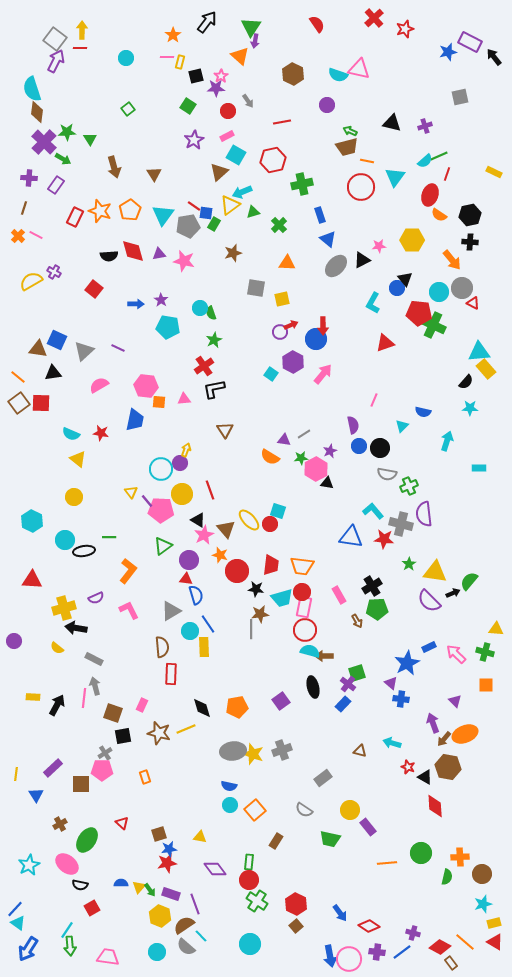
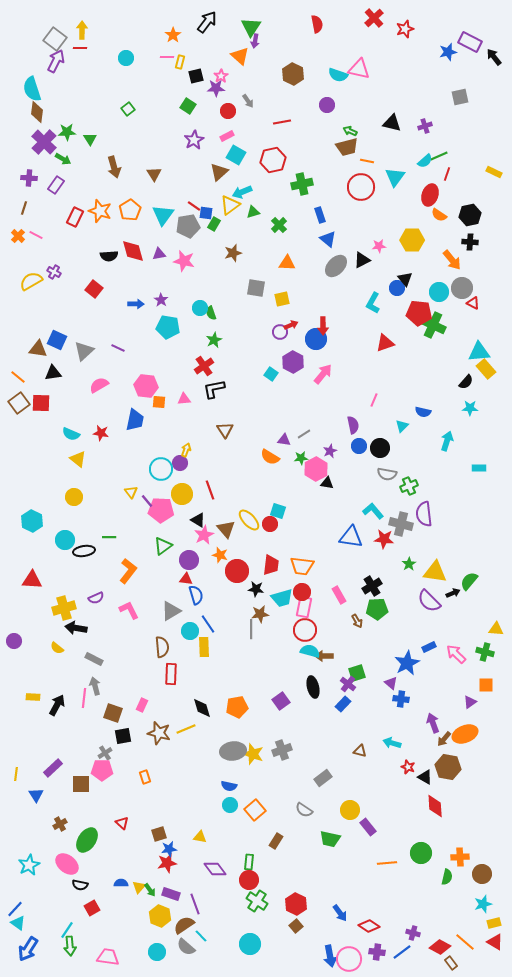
red semicircle at (317, 24): rotated 24 degrees clockwise
purple triangle at (455, 701): moved 15 px right, 1 px down; rotated 40 degrees clockwise
